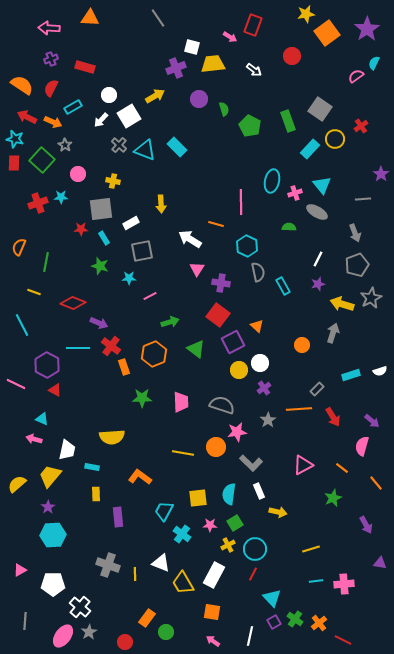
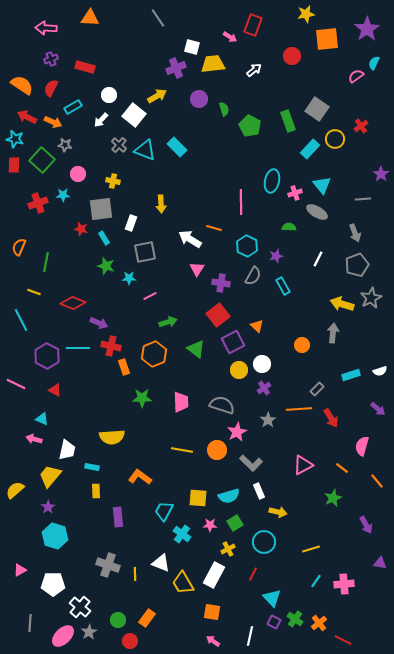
pink arrow at (49, 28): moved 3 px left
orange square at (327, 33): moved 6 px down; rotated 30 degrees clockwise
white arrow at (254, 70): rotated 77 degrees counterclockwise
yellow arrow at (155, 96): moved 2 px right
gray square at (320, 109): moved 3 px left
white square at (129, 116): moved 5 px right, 1 px up; rotated 20 degrees counterclockwise
gray star at (65, 145): rotated 24 degrees counterclockwise
red rectangle at (14, 163): moved 2 px down
cyan star at (61, 197): moved 2 px right, 2 px up
white rectangle at (131, 223): rotated 42 degrees counterclockwise
orange line at (216, 224): moved 2 px left, 4 px down
red star at (81, 229): rotated 16 degrees clockwise
gray square at (142, 251): moved 3 px right, 1 px down
green star at (100, 266): moved 6 px right
gray semicircle at (258, 272): moved 5 px left, 4 px down; rotated 42 degrees clockwise
purple star at (318, 284): moved 42 px left, 28 px up
red square at (218, 315): rotated 15 degrees clockwise
green arrow at (170, 322): moved 2 px left
cyan line at (22, 325): moved 1 px left, 5 px up
gray arrow at (333, 333): rotated 12 degrees counterclockwise
red cross at (111, 346): rotated 24 degrees counterclockwise
white circle at (260, 363): moved 2 px right, 1 px down
purple hexagon at (47, 365): moved 9 px up
red arrow at (333, 417): moved 2 px left, 1 px down
purple arrow at (372, 421): moved 6 px right, 12 px up
pink star at (237, 432): rotated 18 degrees counterclockwise
orange circle at (216, 447): moved 1 px right, 3 px down
yellow line at (183, 453): moved 1 px left, 3 px up
orange line at (376, 483): moved 1 px right, 2 px up
yellow semicircle at (17, 484): moved 2 px left, 6 px down
yellow rectangle at (96, 494): moved 3 px up
cyan semicircle at (229, 494): moved 2 px down; rotated 115 degrees counterclockwise
yellow square at (198, 498): rotated 12 degrees clockwise
cyan hexagon at (53, 535): moved 2 px right, 1 px down; rotated 20 degrees clockwise
yellow cross at (228, 545): moved 4 px down
cyan circle at (255, 549): moved 9 px right, 7 px up
cyan line at (316, 581): rotated 48 degrees counterclockwise
gray line at (25, 621): moved 5 px right, 2 px down
purple square at (274, 622): rotated 32 degrees counterclockwise
green circle at (166, 632): moved 48 px left, 12 px up
pink ellipse at (63, 636): rotated 10 degrees clockwise
red circle at (125, 642): moved 5 px right, 1 px up
